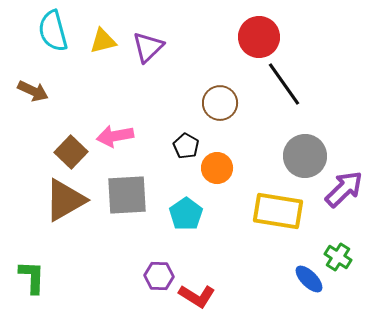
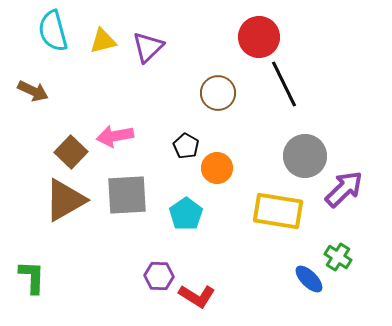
black line: rotated 9 degrees clockwise
brown circle: moved 2 px left, 10 px up
